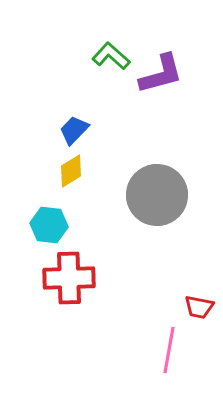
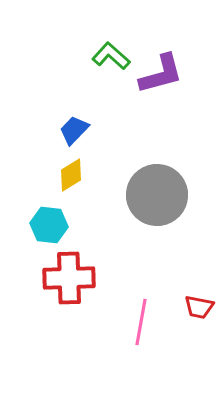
yellow diamond: moved 4 px down
pink line: moved 28 px left, 28 px up
